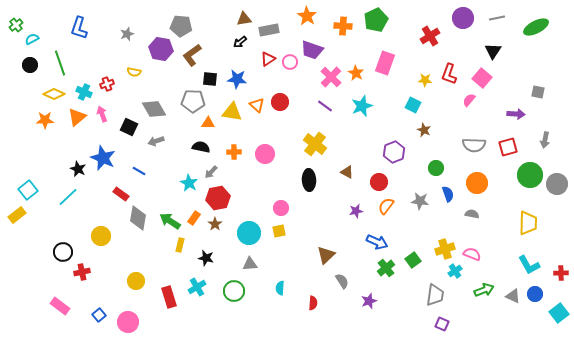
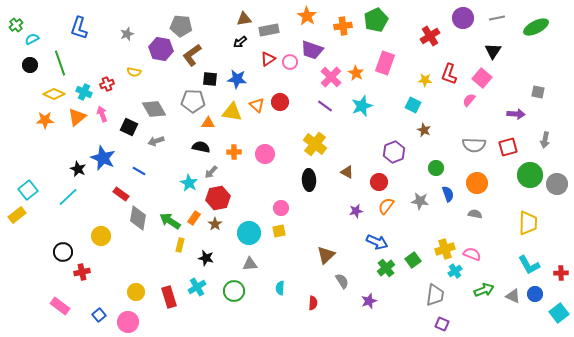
orange cross at (343, 26): rotated 12 degrees counterclockwise
gray semicircle at (472, 214): moved 3 px right
yellow circle at (136, 281): moved 11 px down
